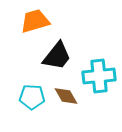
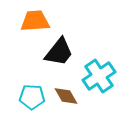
orange trapezoid: rotated 12 degrees clockwise
black trapezoid: moved 2 px right, 4 px up
cyan cross: rotated 28 degrees counterclockwise
